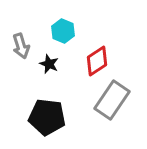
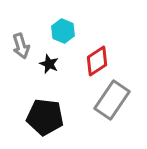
black pentagon: moved 2 px left
